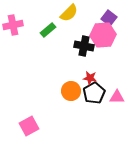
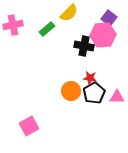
green rectangle: moved 1 px left, 1 px up
